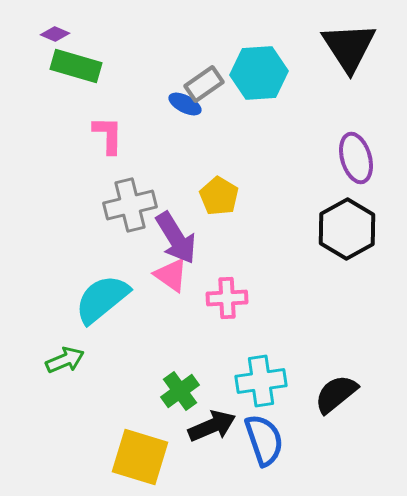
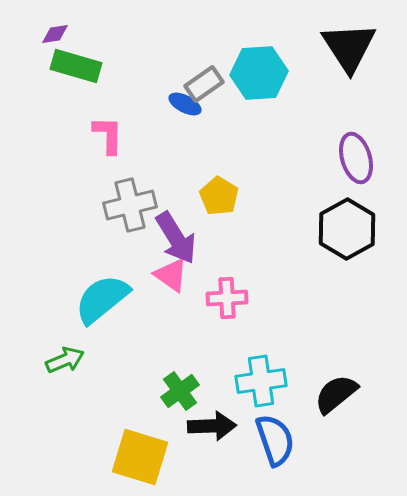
purple diamond: rotated 32 degrees counterclockwise
black arrow: rotated 21 degrees clockwise
blue semicircle: moved 11 px right
